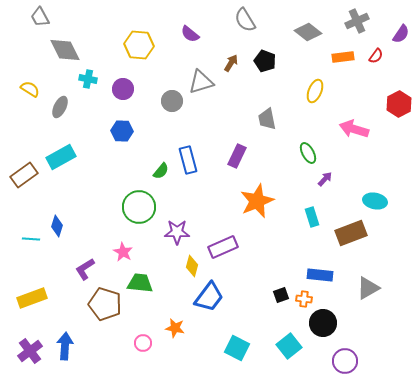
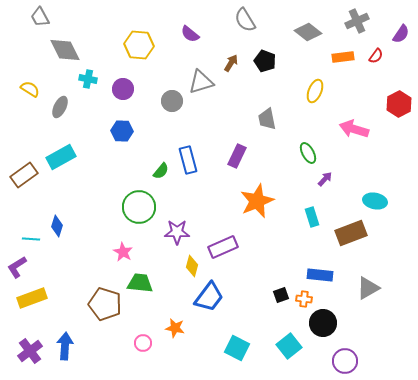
purple L-shape at (85, 269): moved 68 px left, 2 px up
